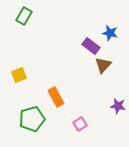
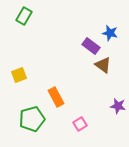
brown triangle: rotated 36 degrees counterclockwise
